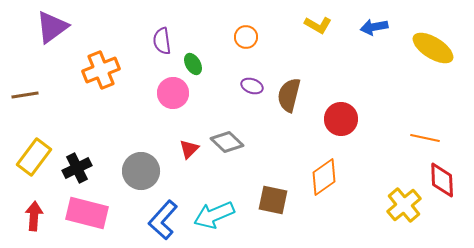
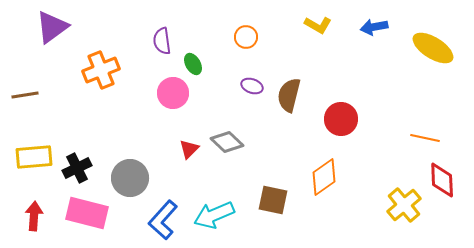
yellow rectangle: rotated 48 degrees clockwise
gray circle: moved 11 px left, 7 px down
